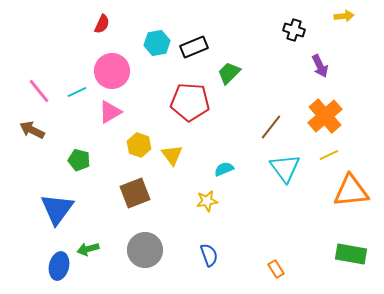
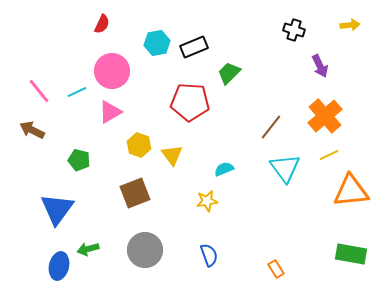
yellow arrow: moved 6 px right, 9 px down
